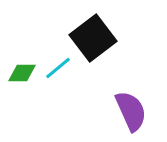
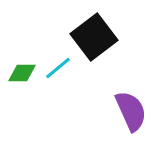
black square: moved 1 px right, 1 px up
